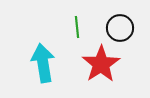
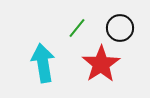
green line: moved 1 px down; rotated 45 degrees clockwise
